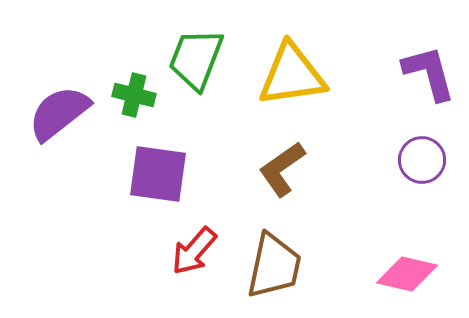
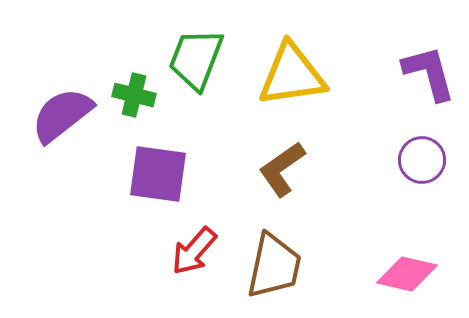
purple semicircle: moved 3 px right, 2 px down
